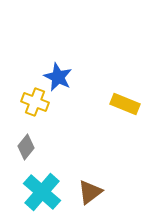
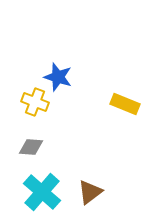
blue star: rotated 8 degrees counterclockwise
gray diamond: moved 5 px right; rotated 55 degrees clockwise
